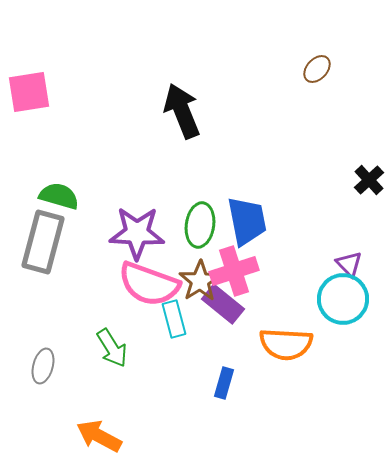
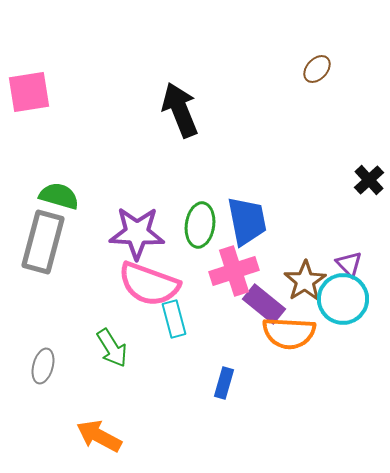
black arrow: moved 2 px left, 1 px up
brown star: moved 105 px right
purple rectangle: moved 41 px right
orange semicircle: moved 3 px right, 11 px up
